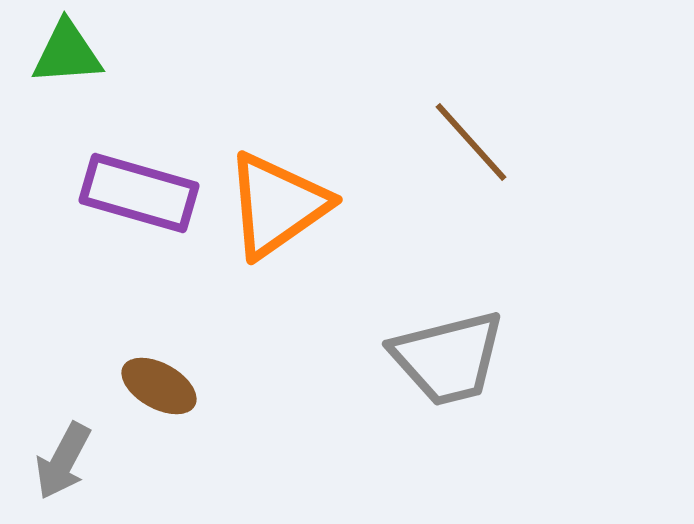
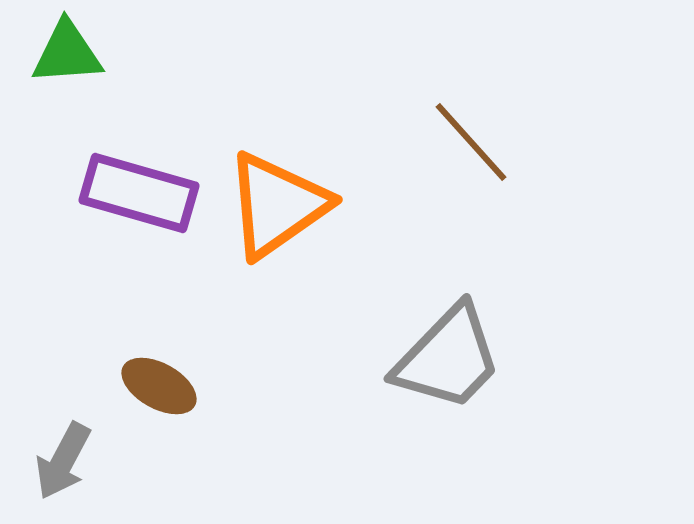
gray trapezoid: rotated 32 degrees counterclockwise
